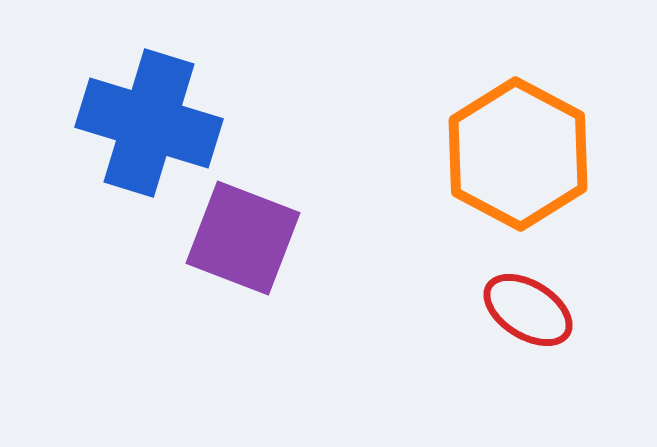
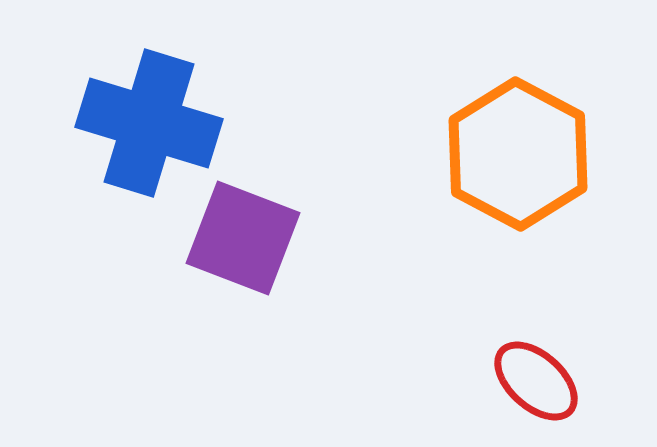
red ellipse: moved 8 px right, 71 px down; rotated 10 degrees clockwise
